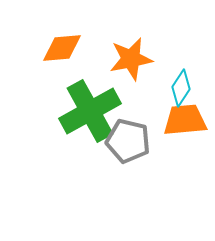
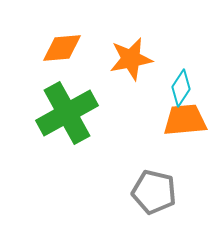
green cross: moved 23 px left, 2 px down
gray pentagon: moved 26 px right, 51 px down
